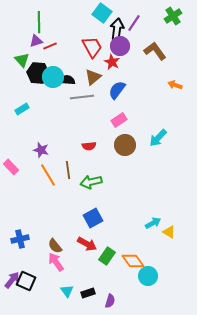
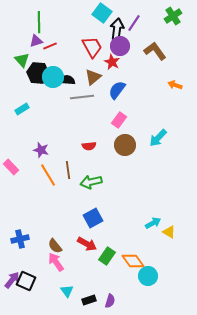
pink rectangle at (119, 120): rotated 21 degrees counterclockwise
black rectangle at (88, 293): moved 1 px right, 7 px down
